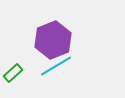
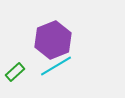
green rectangle: moved 2 px right, 1 px up
